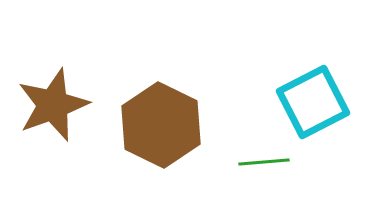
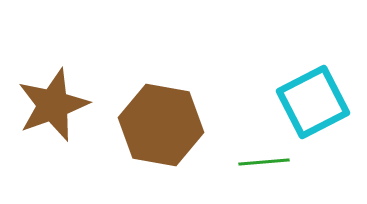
brown hexagon: rotated 16 degrees counterclockwise
